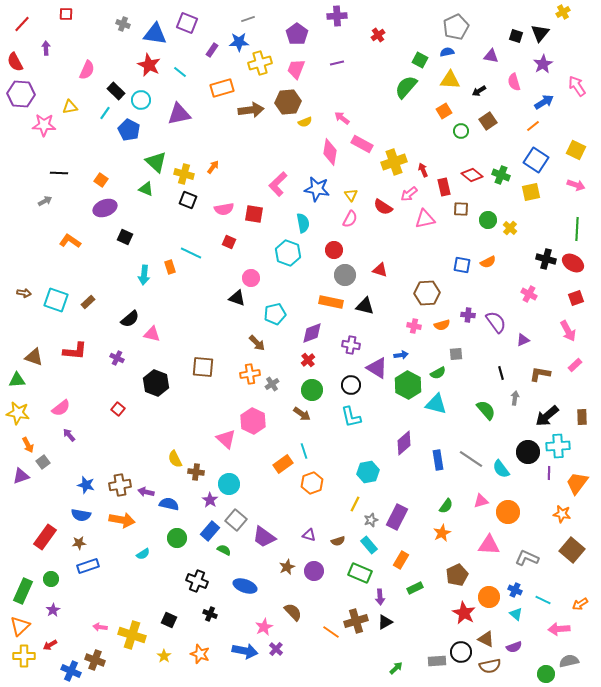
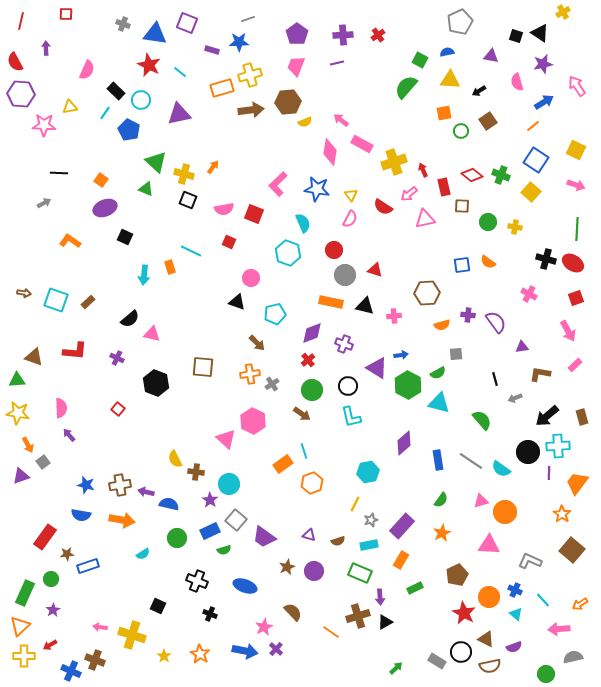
purple cross at (337, 16): moved 6 px right, 19 px down
red line at (22, 24): moved 1 px left, 3 px up; rotated 30 degrees counterclockwise
gray pentagon at (456, 27): moved 4 px right, 5 px up
black triangle at (540, 33): rotated 36 degrees counterclockwise
purple rectangle at (212, 50): rotated 72 degrees clockwise
yellow cross at (260, 63): moved 10 px left, 12 px down
purple star at (543, 64): rotated 18 degrees clockwise
pink trapezoid at (296, 69): moved 3 px up
pink semicircle at (514, 82): moved 3 px right
orange square at (444, 111): moved 2 px down; rotated 21 degrees clockwise
pink arrow at (342, 118): moved 1 px left, 2 px down
yellow square at (531, 192): rotated 36 degrees counterclockwise
gray arrow at (45, 201): moved 1 px left, 2 px down
brown square at (461, 209): moved 1 px right, 3 px up
red square at (254, 214): rotated 12 degrees clockwise
green circle at (488, 220): moved 2 px down
cyan semicircle at (303, 223): rotated 12 degrees counterclockwise
yellow cross at (510, 228): moved 5 px right, 1 px up; rotated 32 degrees counterclockwise
cyan line at (191, 253): moved 2 px up
orange semicircle at (488, 262): rotated 63 degrees clockwise
blue square at (462, 265): rotated 18 degrees counterclockwise
red triangle at (380, 270): moved 5 px left
black triangle at (237, 298): moved 4 px down
pink cross at (414, 326): moved 20 px left, 10 px up; rotated 16 degrees counterclockwise
purple triangle at (523, 340): moved 1 px left, 7 px down; rotated 16 degrees clockwise
purple cross at (351, 345): moved 7 px left, 1 px up; rotated 12 degrees clockwise
black line at (501, 373): moved 6 px left, 6 px down
black circle at (351, 385): moved 3 px left, 1 px down
gray arrow at (515, 398): rotated 120 degrees counterclockwise
cyan triangle at (436, 404): moved 3 px right, 1 px up
pink semicircle at (61, 408): rotated 54 degrees counterclockwise
green semicircle at (486, 410): moved 4 px left, 10 px down
brown rectangle at (582, 417): rotated 14 degrees counterclockwise
gray line at (471, 459): moved 2 px down
cyan semicircle at (501, 469): rotated 18 degrees counterclockwise
green semicircle at (446, 506): moved 5 px left, 6 px up
orange circle at (508, 512): moved 3 px left
orange star at (562, 514): rotated 24 degrees clockwise
purple rectangle at (397, 517): moved 5 px right, 9 px down; rotated 15 degrees clockwise
blue rectangle at (210, 531): rotated 24 degrees clockwise
brown star at (79, 543): moved 12 px left, 11 px down
cyan rectangle at (369, 545): rotated 60 degrees counterclockwise
green semicircle at (224, 550): rotated 136 degrees clockwise
gray L-shape at (527, 558): moved 3 px right, 3 px down
green rectangle at (23, 591): moved 2 px right, 2 px down
cyan line at (543, 600): rotated 21 degrees clockwise
black square at (169, 620): moved 11 px left, 14 px up
brown cross at (356, 621): moved 2 px right, 5 px up
orange star at (200, 654): rotated 12 degrees clockwise
gray rectangle at (437, 661): rotated 36 degrees clockwise
gray semicircle at (569, 661): moved 4 px right, 4 px up
